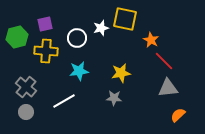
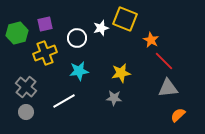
yellow square: rotated 10 degrees clockwise
green hexagon: moved 4 px up
yellow cross: moved 1 px left, 2 px down; rotated 25 degrees counterclockwise
